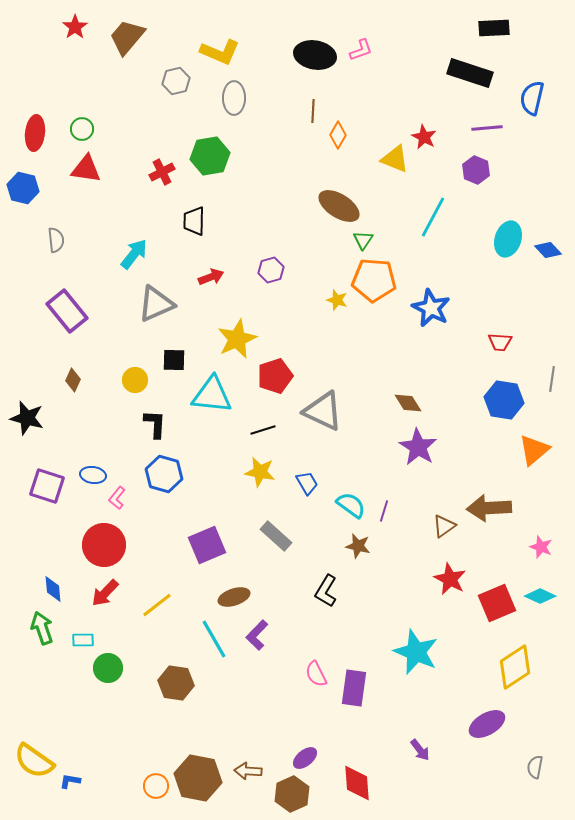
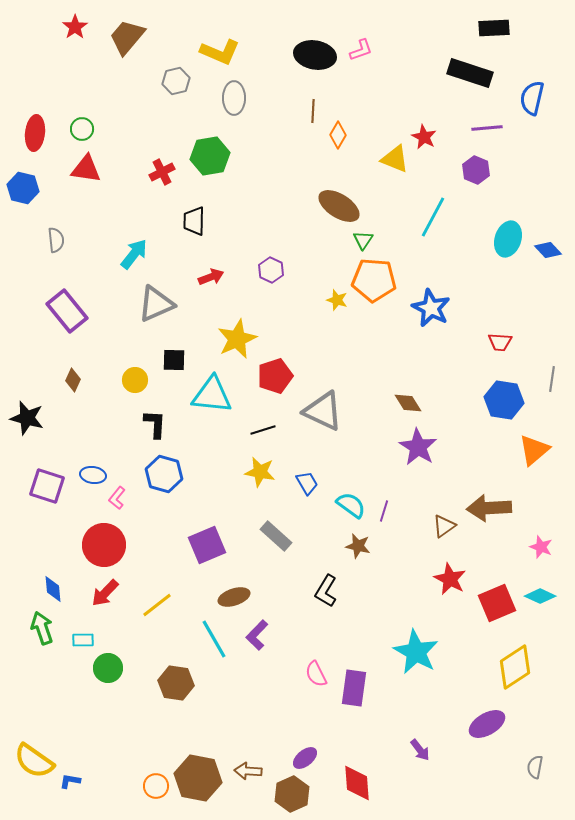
purple hexagon at (271, 270): rotated 20 degrees counterclockwise
cyan star at (416, 652): rotated 6 degrees clockwise
